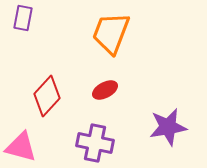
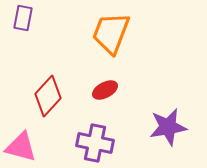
red diamond: moved 1 px right
